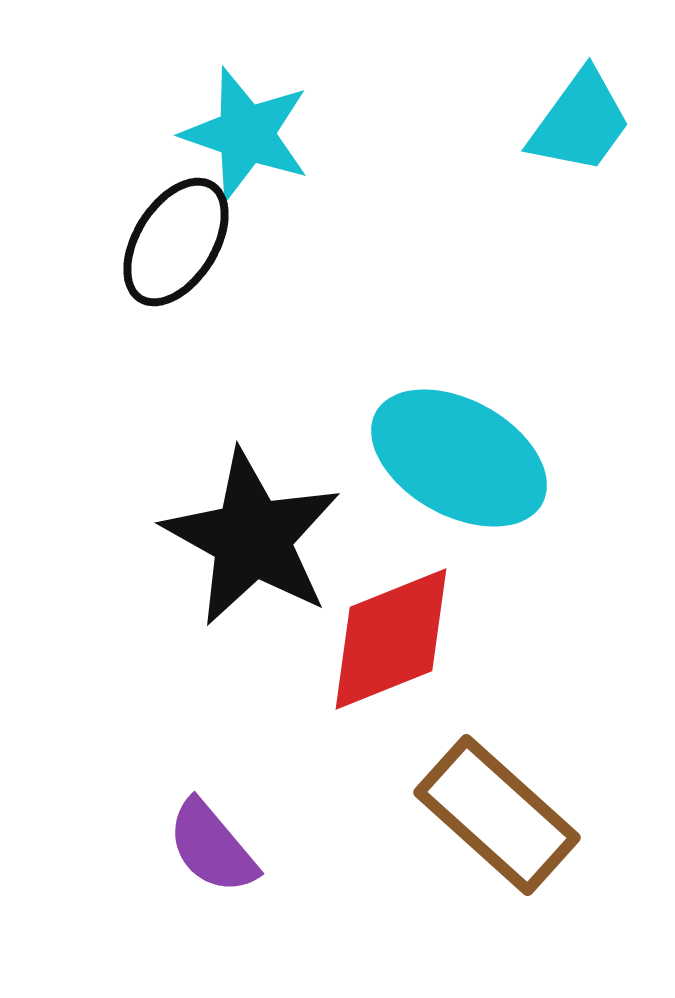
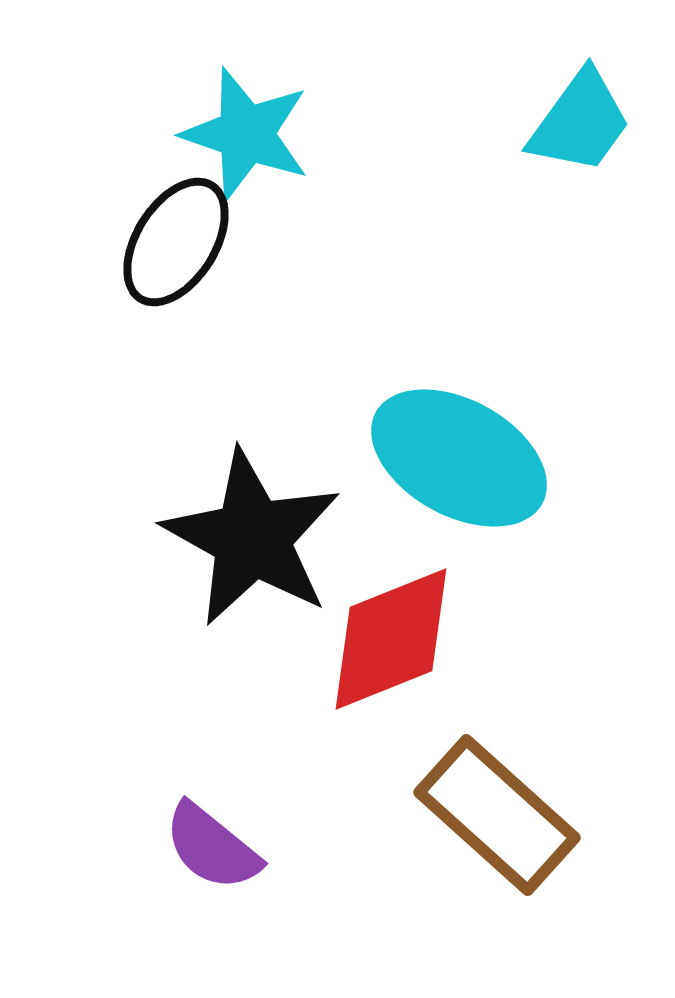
purple semicircle: rotated 11 degrees counterclockwise
